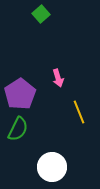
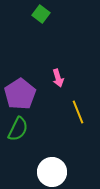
green square: rotated 12 degrees counterclockwise
yellow line: moved 1 px left
white circle: moved 5 px down
